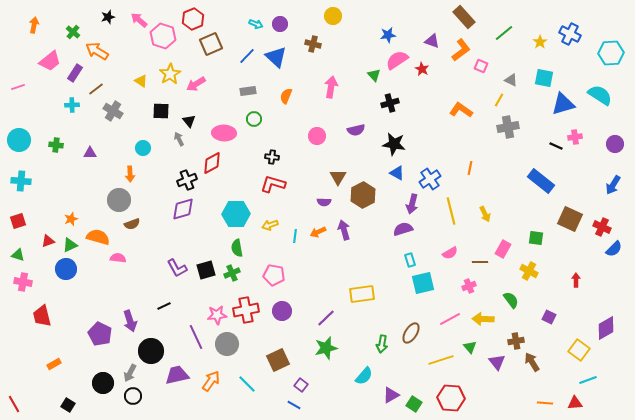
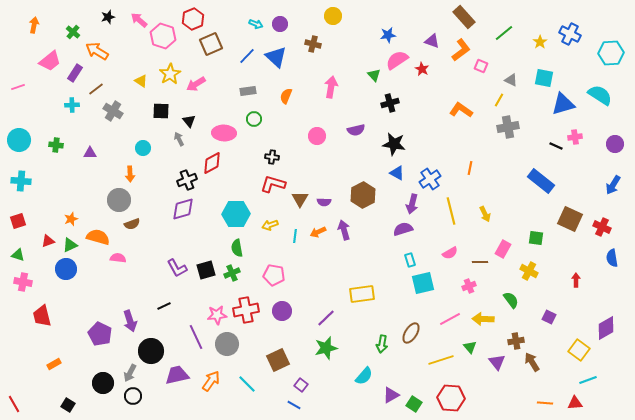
brown triangle at (338, 177): moved 38 px left, 22 px down
blue semicircle at (614, 249): moved 2 px left, 9 px down; rotated 126 degrees clockwise
